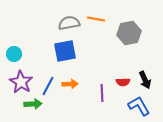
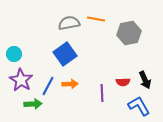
blue square: moved 3 px down; rotated 25 degrees counterclockwise
purple star: moved 2 px up
